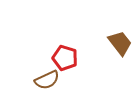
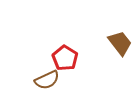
red pentagon: rotated 15 degrees clockwise
